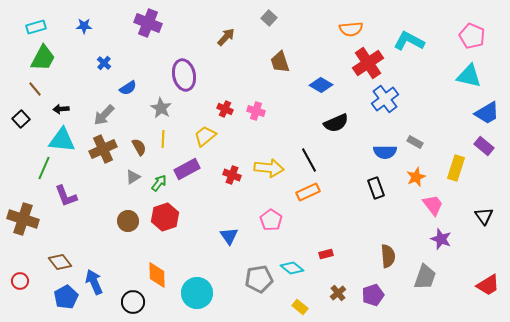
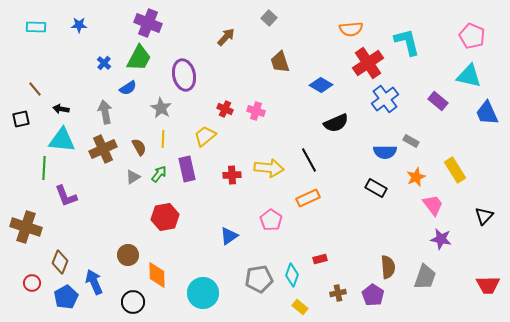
blue star at (84, 26): moved 5 px left, 1 px up
cyan rectangle at (36, 27): rotated 18 degrees clockwise
cyan L-shape at (409, 41): moved 2 px left, 1 px down; rotated 48 degrees clockwise
green trapezoid at (43, 58): moved 96 px right
black arrow at (61, 109): rotated 14 degrees clockwise
blue trapezoid at (487, 113): rotated 96 degrees clockwise
gray arrow at (104, 115): moved 1 px right, 3 px up; rotated 125 degrees clockwise
black square at (21, 119): rotated 30 degrees clockwise
gray rectangle at (415, 142): moved 4 px left, 1 px up
purple rectangle at (484, 146): moved 46 px left, 45 px up
green line at (44, 168): rotated 20 degrees counterclockwise
yellow rectangle at (456, 168): moved 1 px left, 2 px down; rotated 50 degrees counterclockwise
purple rectangle at (187, 169): rotated 75 degrees counterclockwise
red cross at (232, 175): rotated 24 degrees counterclockwise
green arrow at (159, 183): moved 9 px up
black rectangle at (376, 188): rotated 40 degrees counterclockwise
orange rectangle at (308, 192): moved 6 px down
black triangle at (484, 216): rotated 18 degrees clockwise
red hexagon at (165, 217): rotated 8 degrees clockwise
brown cross at (23, 219): moved 3 px right, 8 px down
brown circle at (128, 221): moved 34 px down
blue triangle at (229, 236): rotated 30 degrees clockwise
purple star at (441, 239): rotated 10 degrees counterclockwise
red rectangle at (326, 254): moved 6 px left, 5 px down
brown semicircle at (388, 256): moved 11 px down
brown diamond at (60, 262): rotated 60 degrees clockwise
cyan diamond at (292, 268): moved 7 px down; rotated 70 degrees clockwise
red circle at (20, 281): moved 12 px right, 2 px down
red trapezoid at (488, 285): rotated 30 degrees clockwise
cyan circle at (197, 293): moved 6 px right
brown cross at (338, 293): rotated 28 degrees clockwise
purple pentagon at (373, 295): rotated 20 degrees counterclockwise
